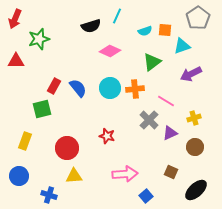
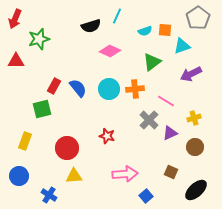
cyan circle: moved 1 px left, 1 px down
blue cross: rotated 14 degrees clockwise
